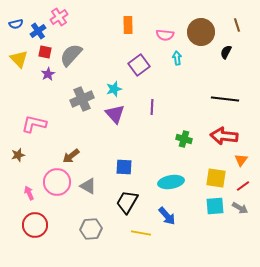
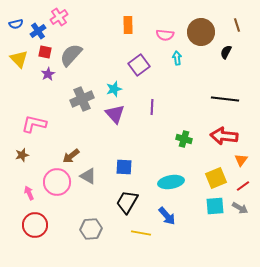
brown star: moved 4 px right
yellow square: rotated 30 degrees counterclockwise
gray triangle: moved 10 px up
